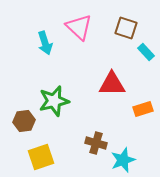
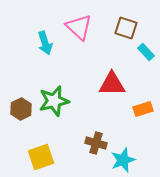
brown hexagon: moved 3 px left, 12 px up; rotated 20 degrees counterclockwise
